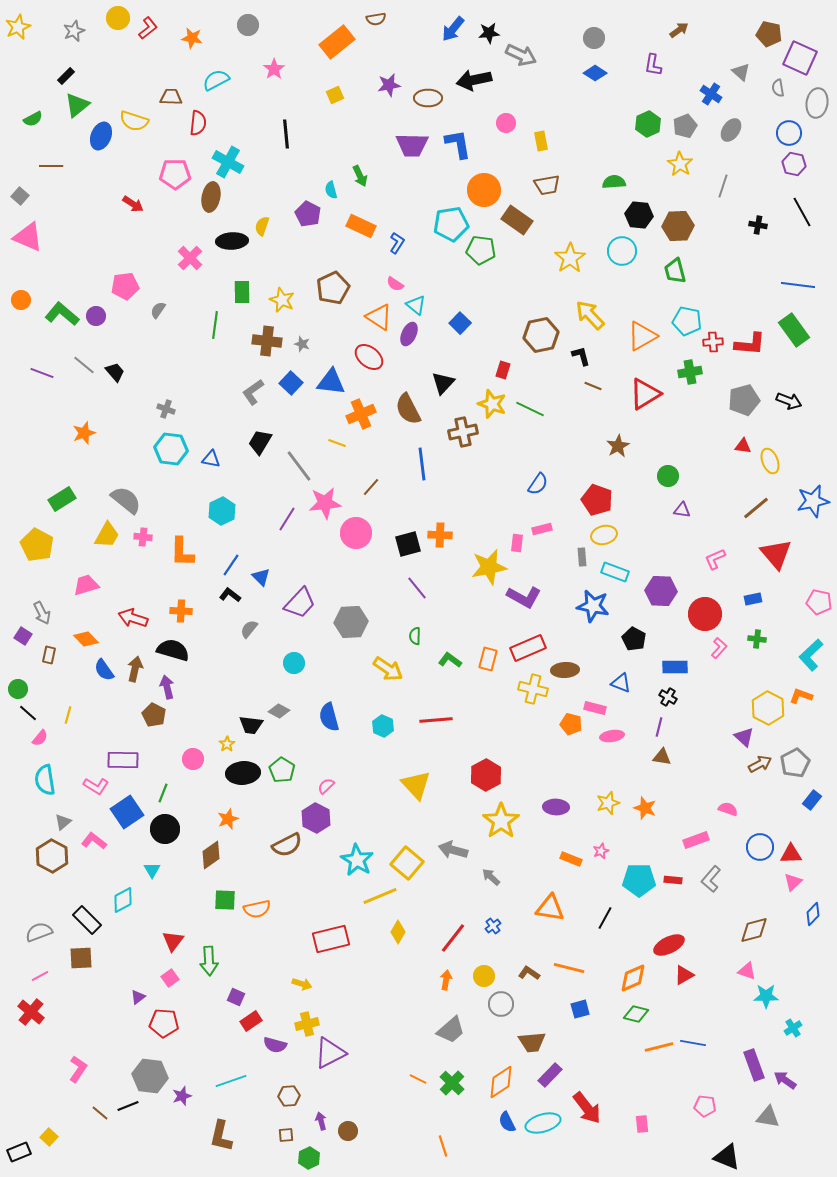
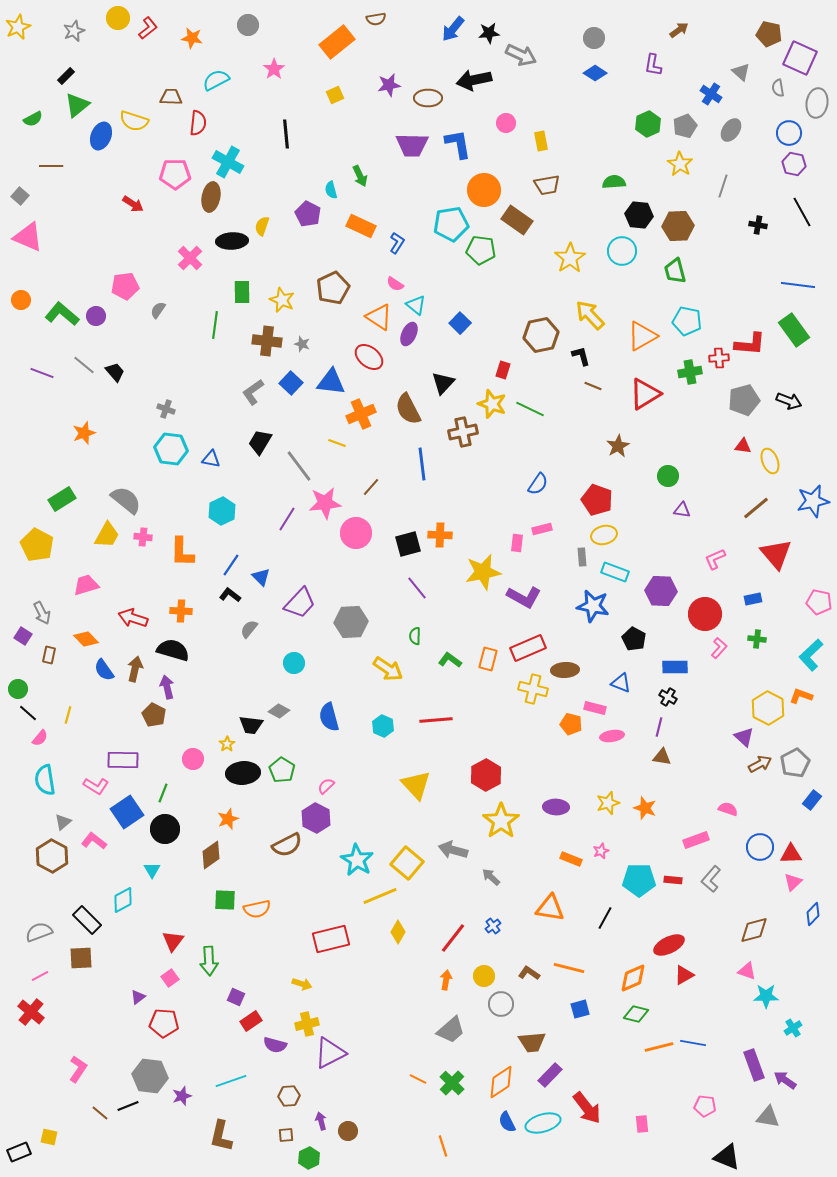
red cross at (713, 342): moved 6 px right, 16 px down
yellow star at (489, 567): moved 6 px left, 5 px down
yellow square at (49, 1137): rotated 30 degrees counterclockwise
